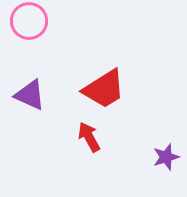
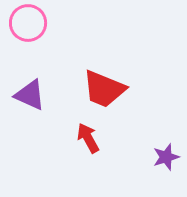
pink circle: moved 1 px left, 2 px down
red trapezoid: rotated 54 degrees clockwise
red arrow: moved 1 px left, 1 px down
